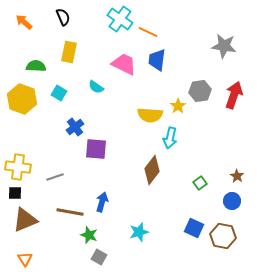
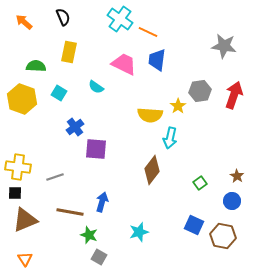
blue square: moved 3 px up
